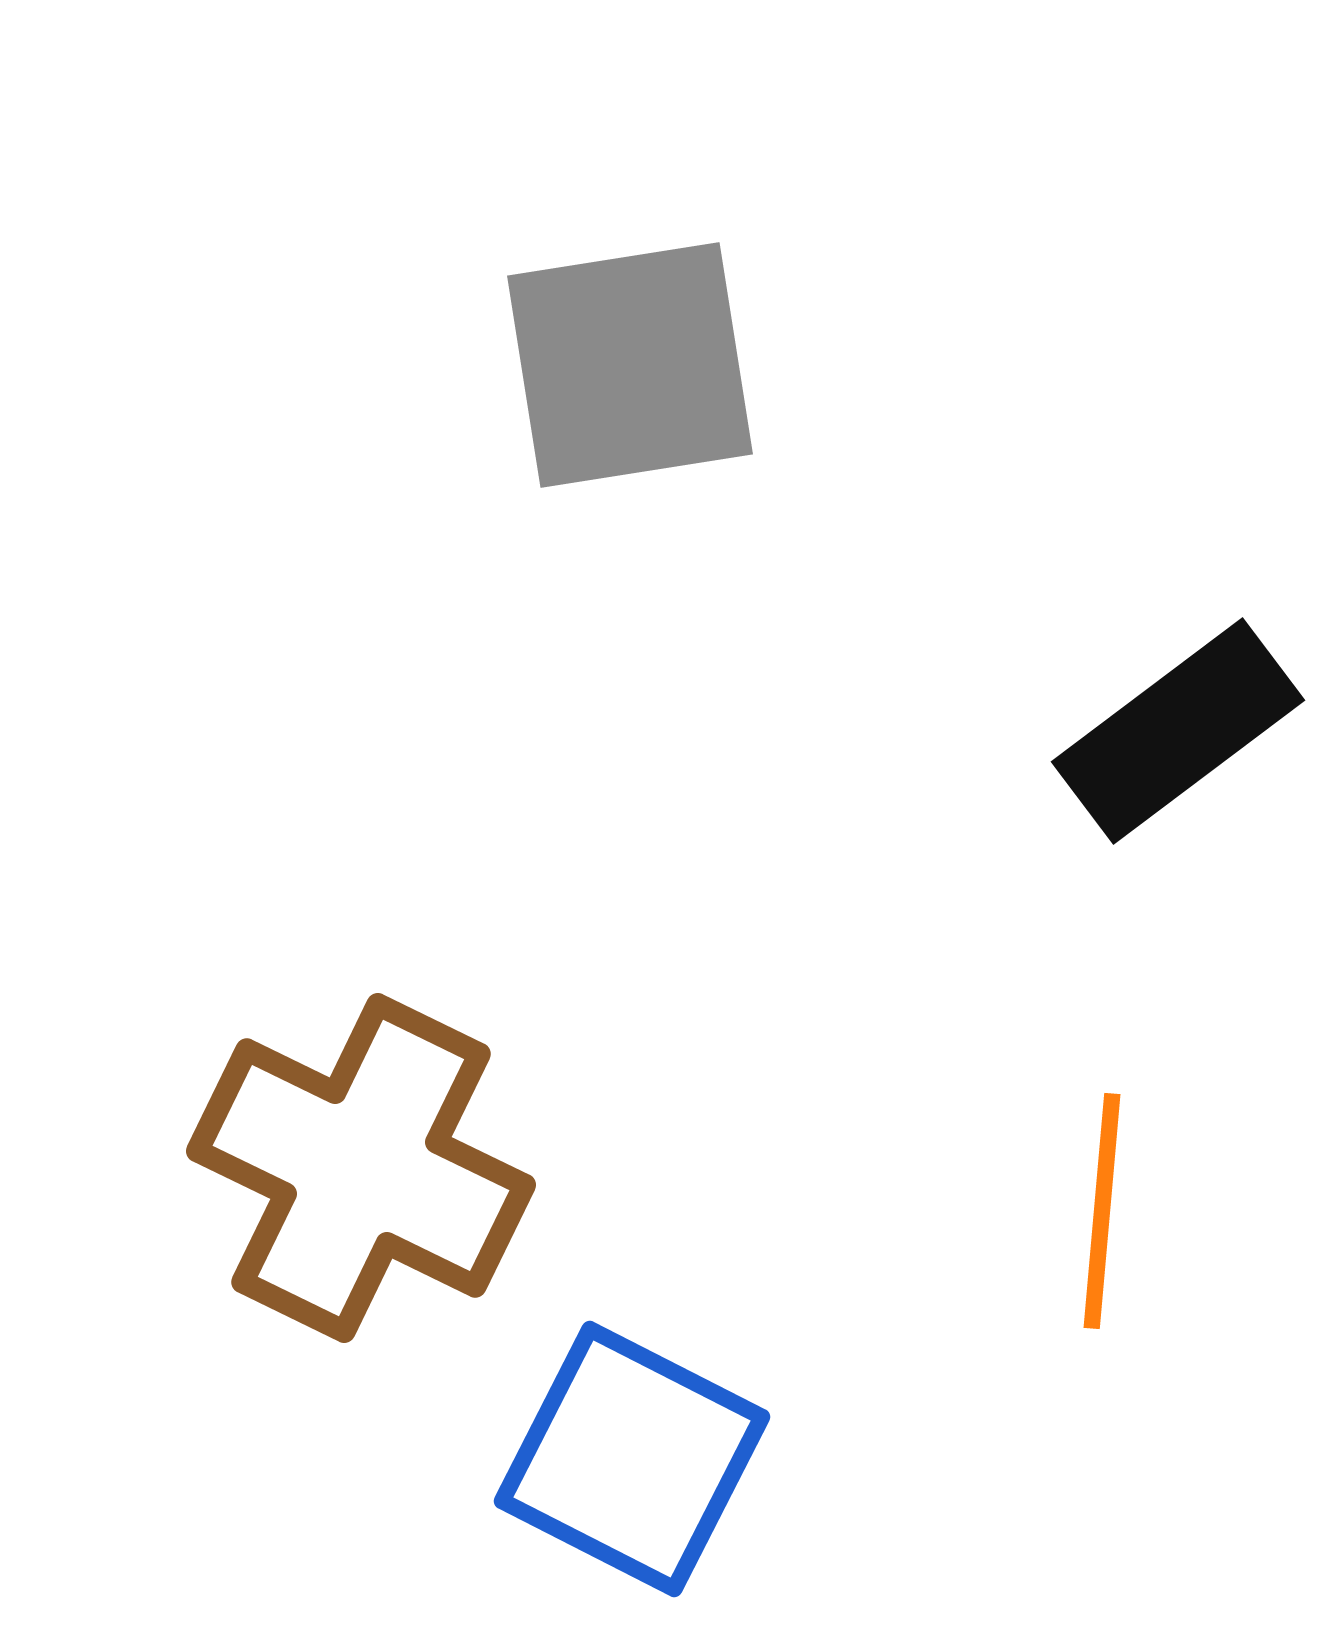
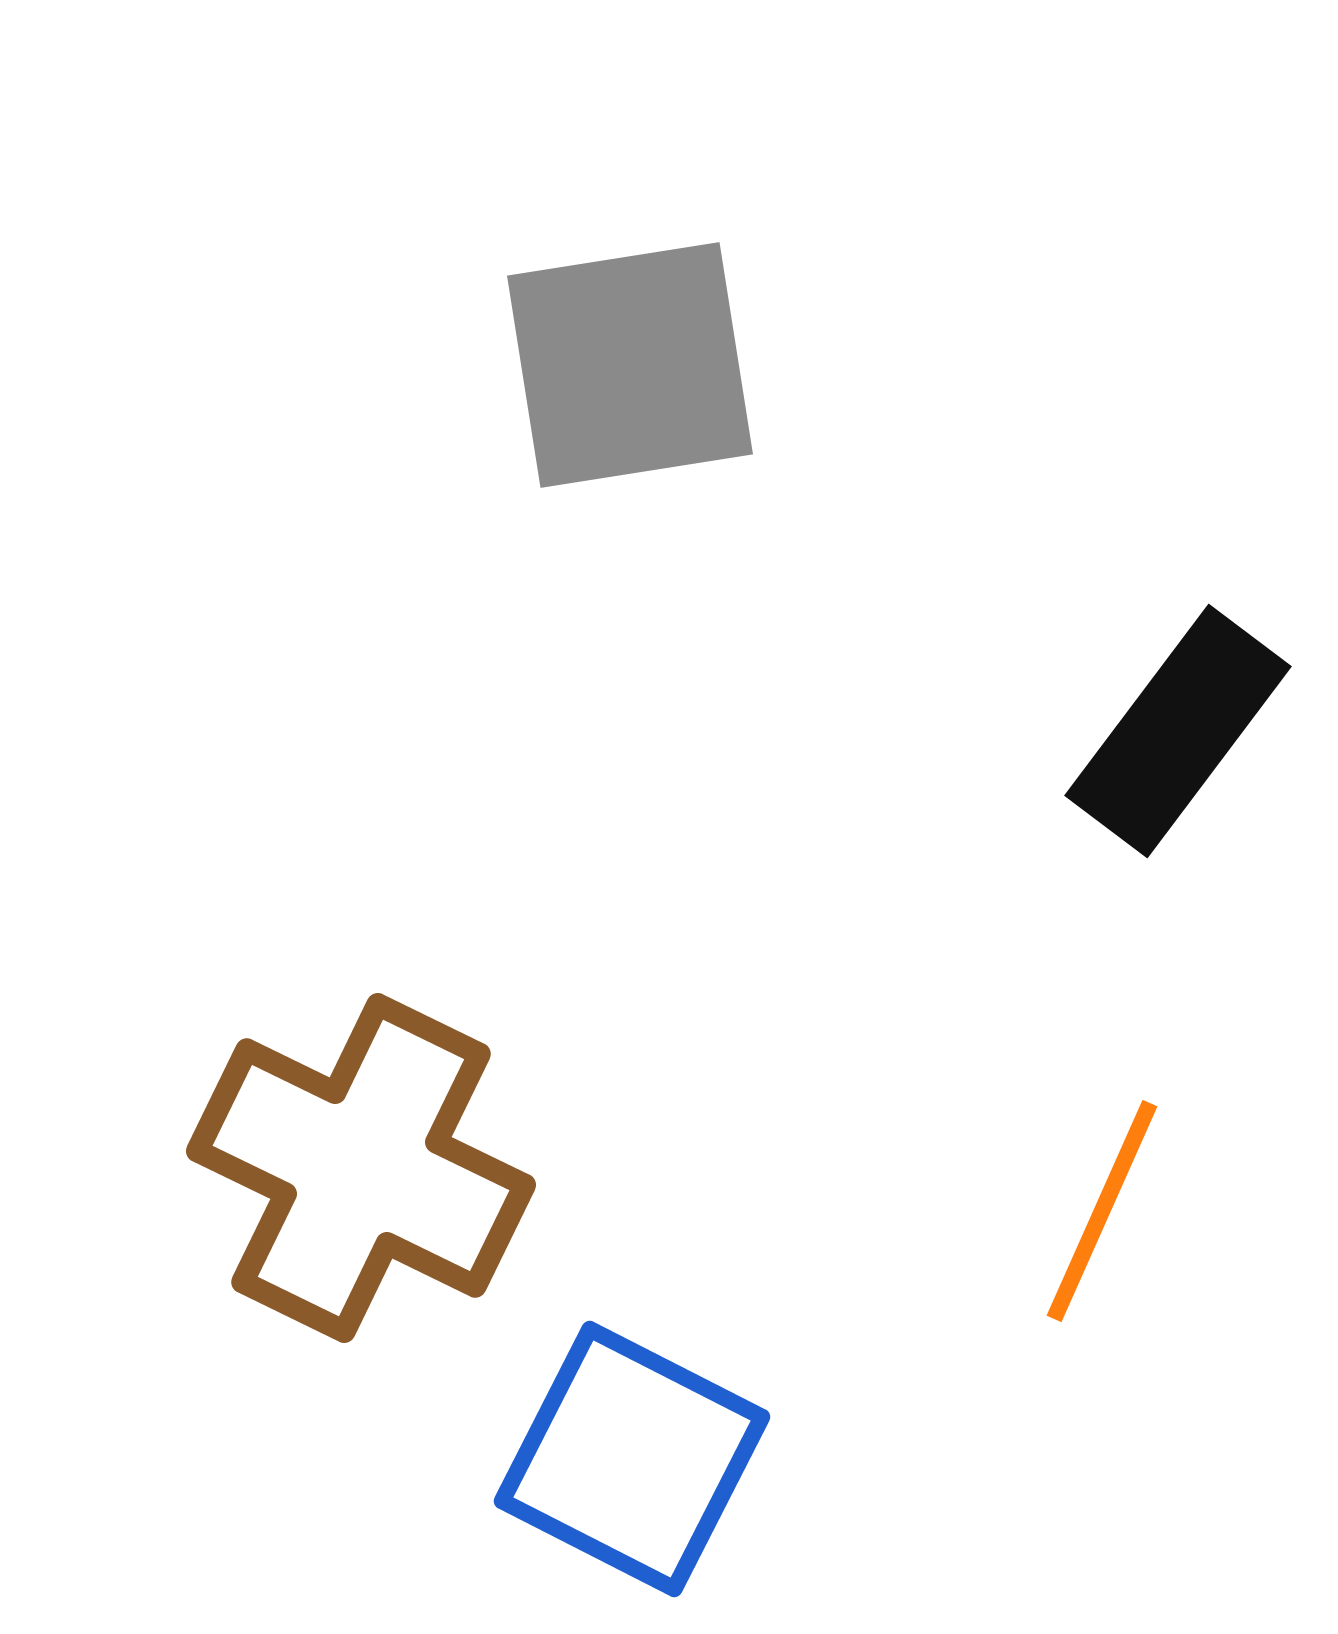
black rectangle: rotated 16 degrees counterclockwise
orange line: rotated 19 degrees clockwise
